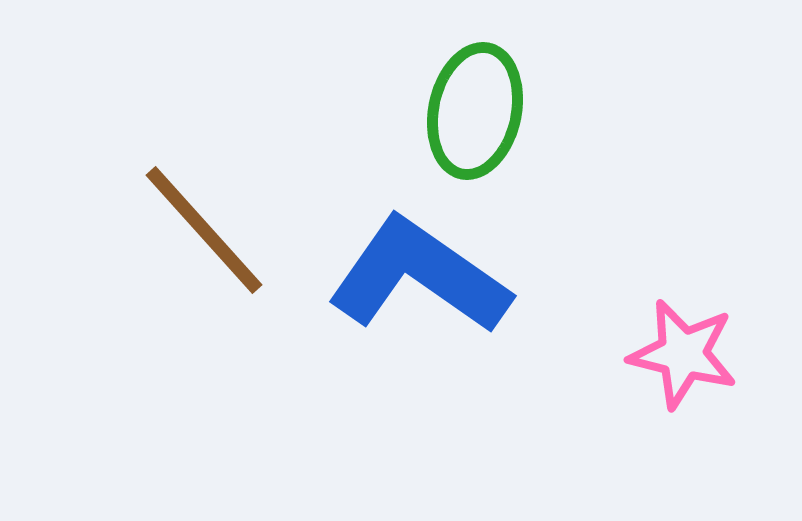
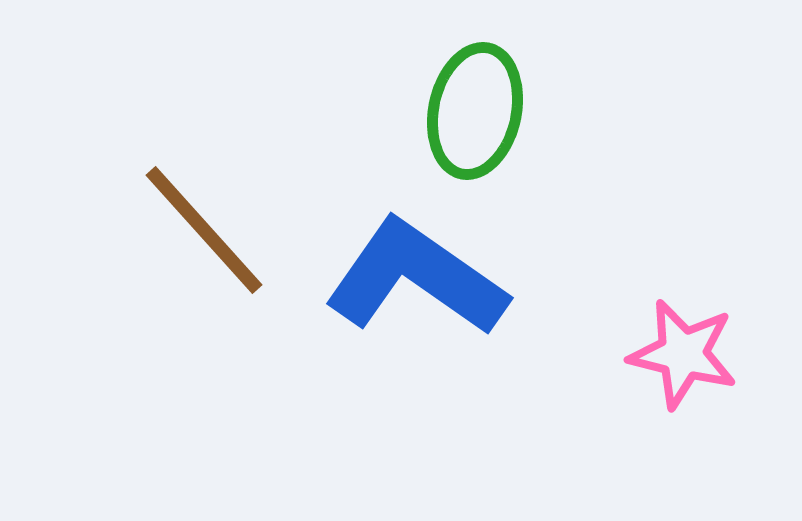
blue L-shape: moved 3 px left, 2 px down
